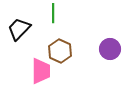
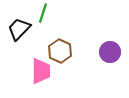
green line: moved 10 px left; rotated 18 degrees clockwise
purple circle: moved 3 px down
